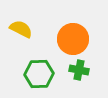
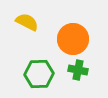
yellow semicircle: moved 6 px right, 7 px up
green cross: moved 1 px left
